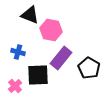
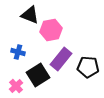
pink hexagon: rotated 20 degrees counterclockwise
purple rectangle: moved 1 px down
black pentagon: moved 1 px left, 1 px up; rotated 25 degrees counterclockwise
black square: rotated 30 degrees counterclockwise
pink cross: moved 1 px right
